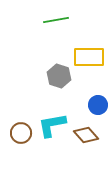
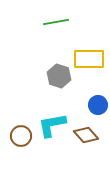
green line: moved 2 px down
yellow rectangle: moved 2 px down
brown circle: moved 3 px down
